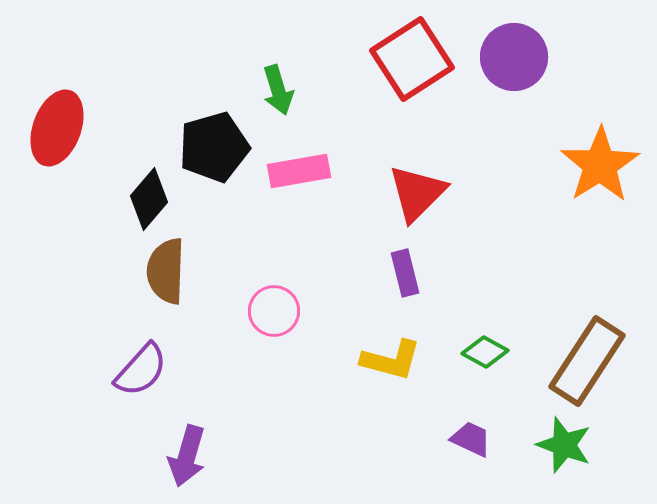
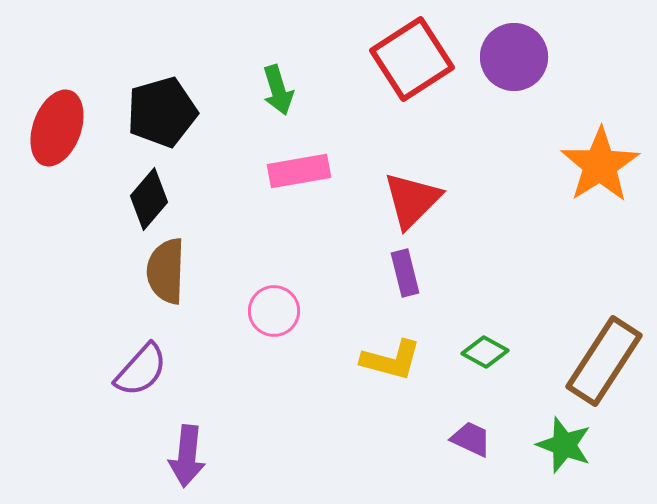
black pentagon: moved 52 px left, 35 px up
red triangle: moved 5 px left, 7 px down
brown rectangle: moved 17 px right
purple arrow: rotated 10 degrees counterclockwise
